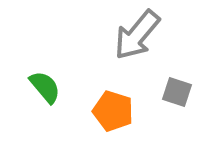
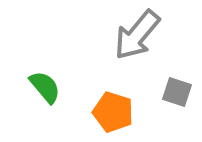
orange pentagon: moved 1 px down
